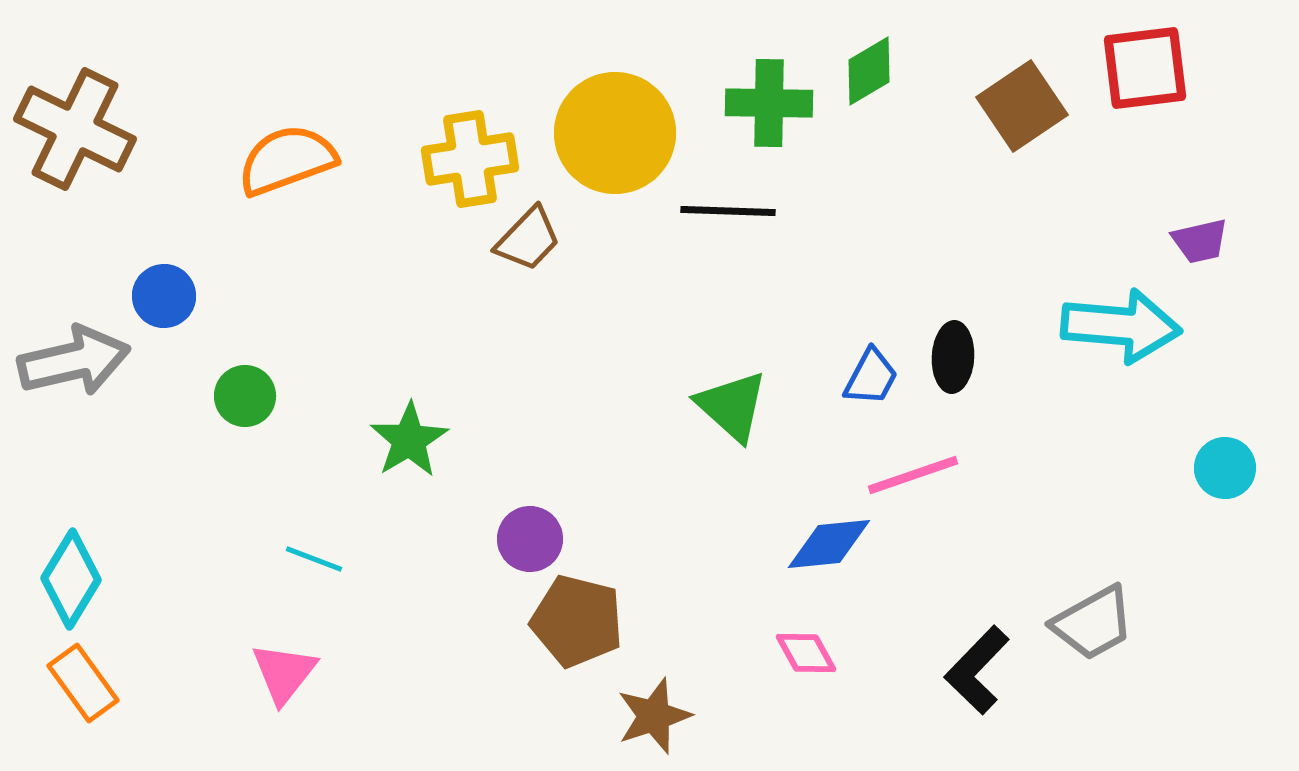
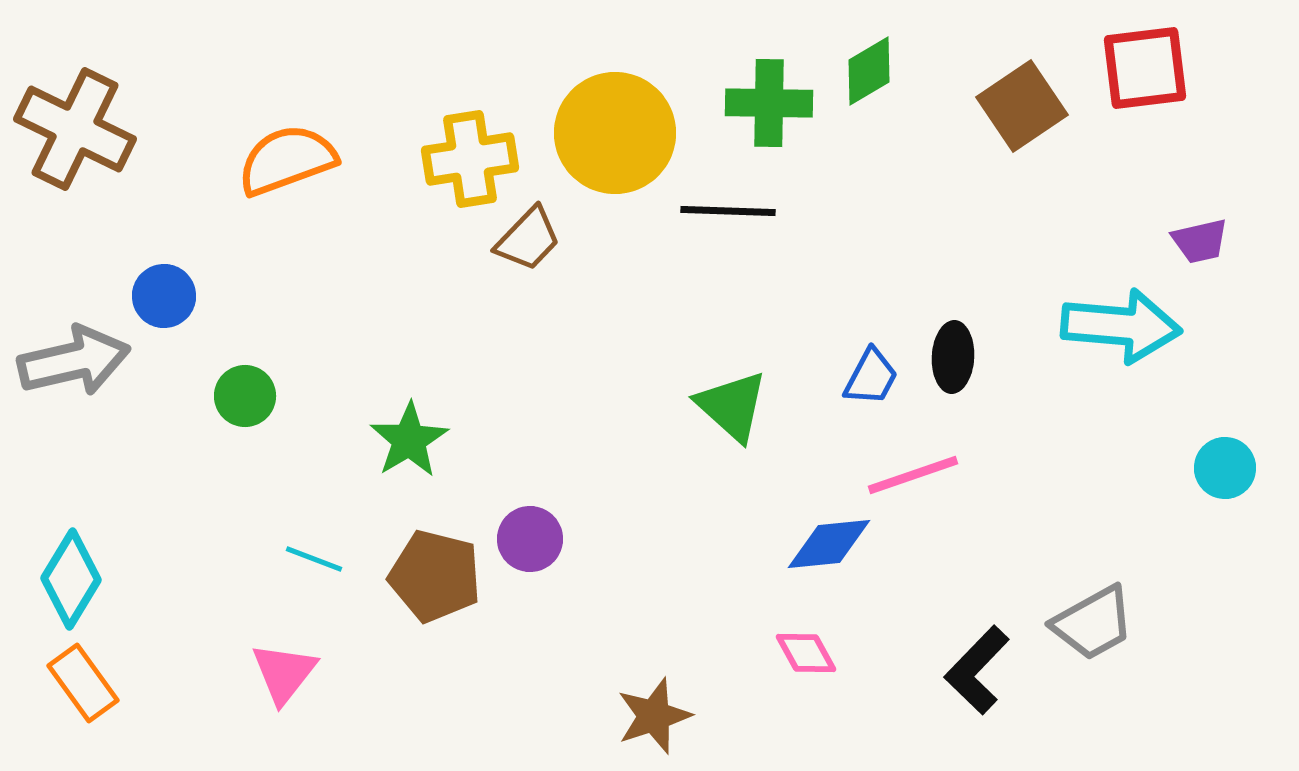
brown pentagon: moved 142 px left, 45 px up
